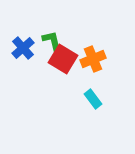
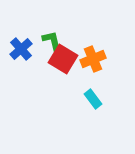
blue cross: moved 2 px left, 1 px down
